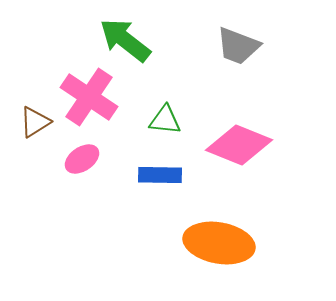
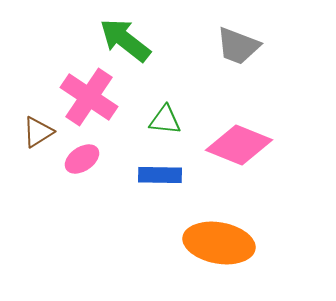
brown triangle: moved 3 px right, 10 px down
